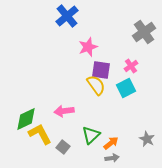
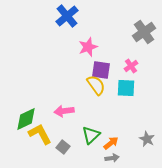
cyan square: rotated 30 degrees clockwise
